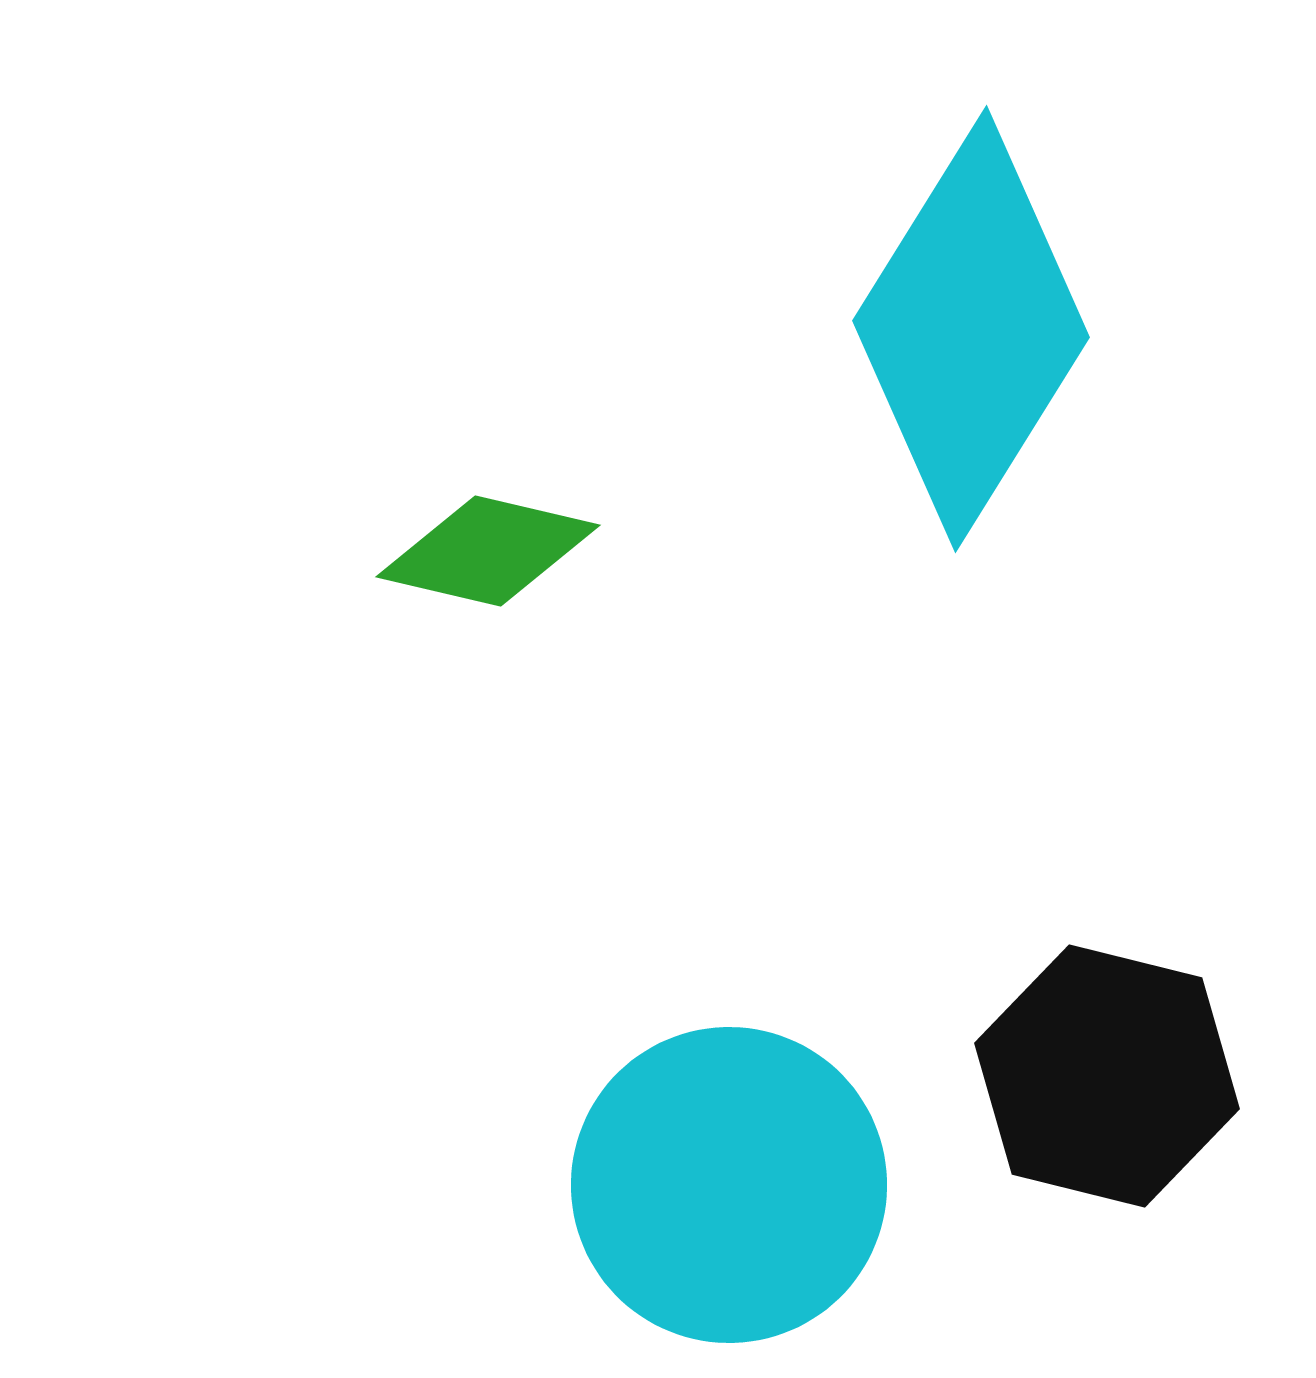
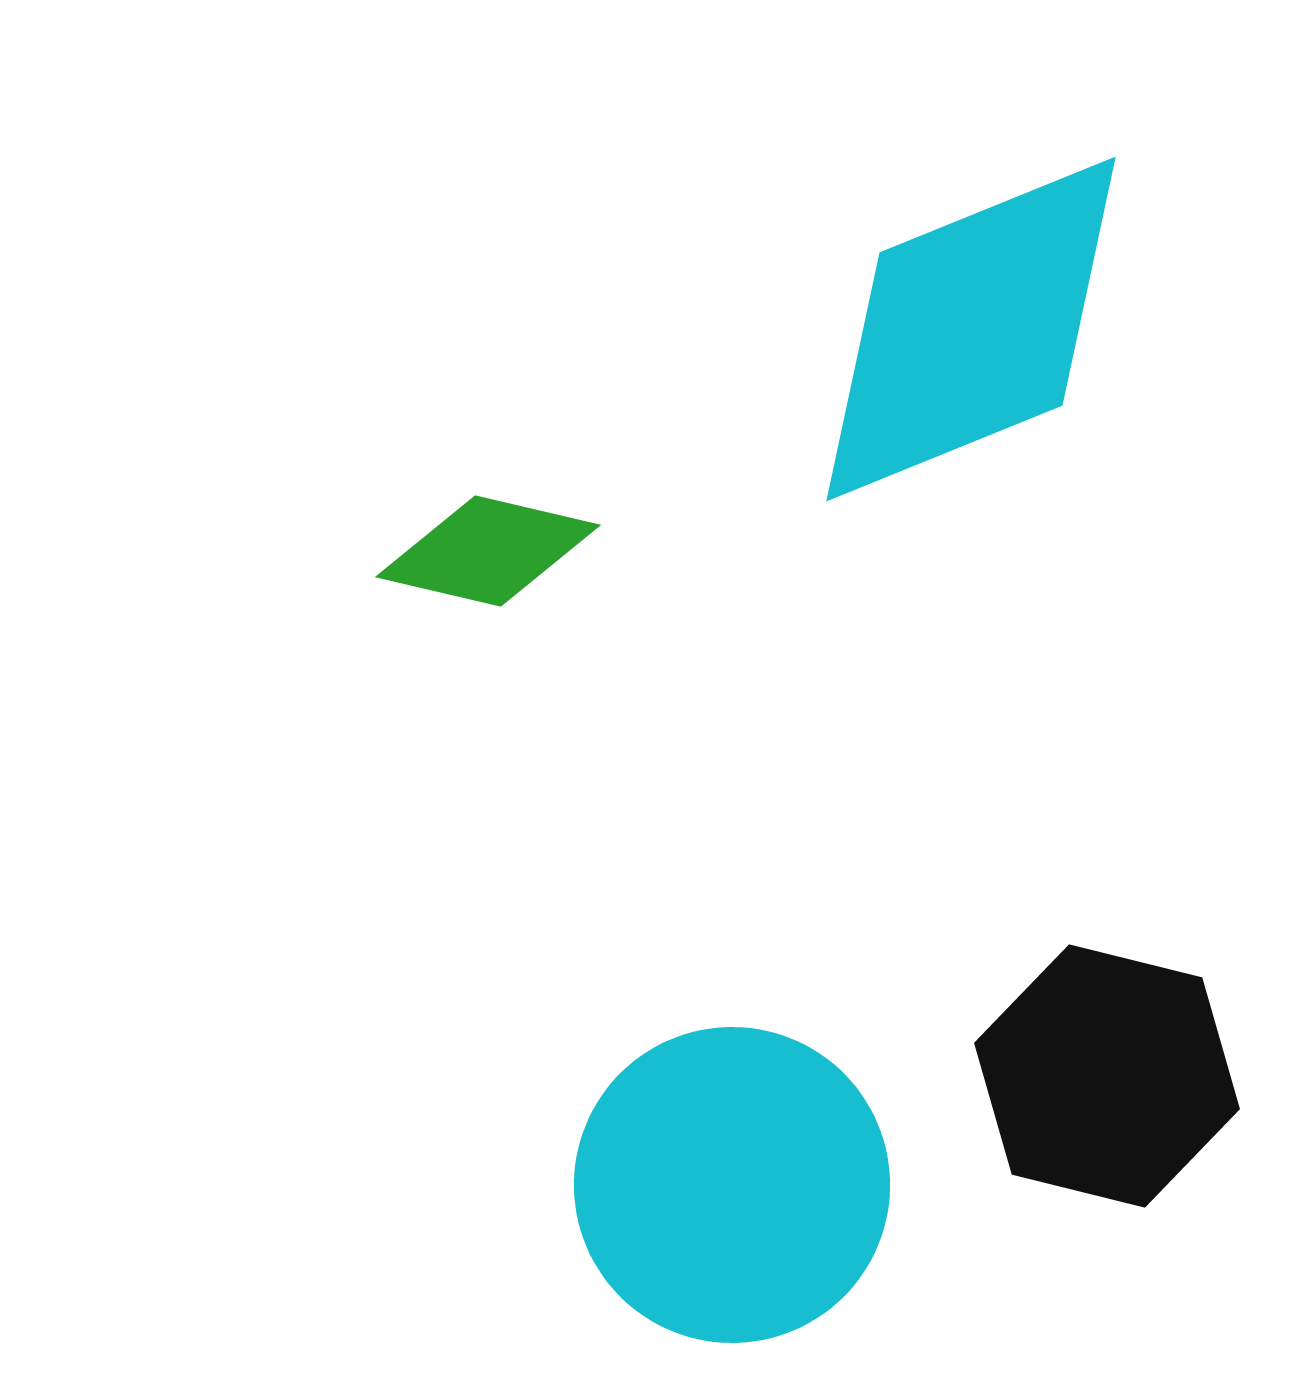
cyan diamond: rotated 36 degrees clockwise
cyan circle: moved 3 px right
